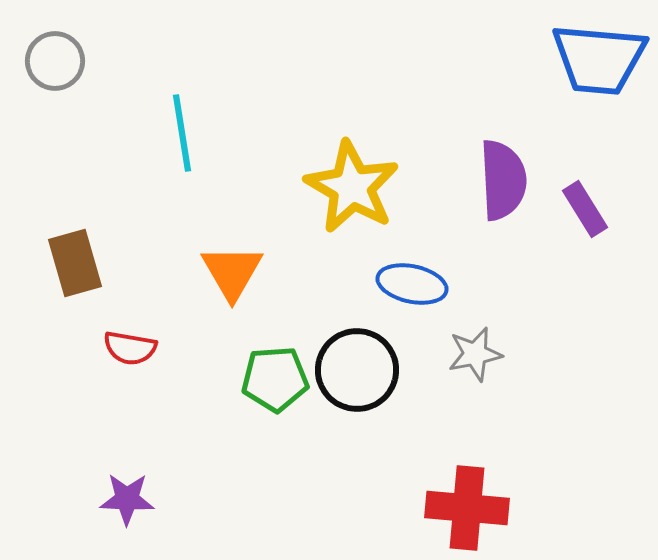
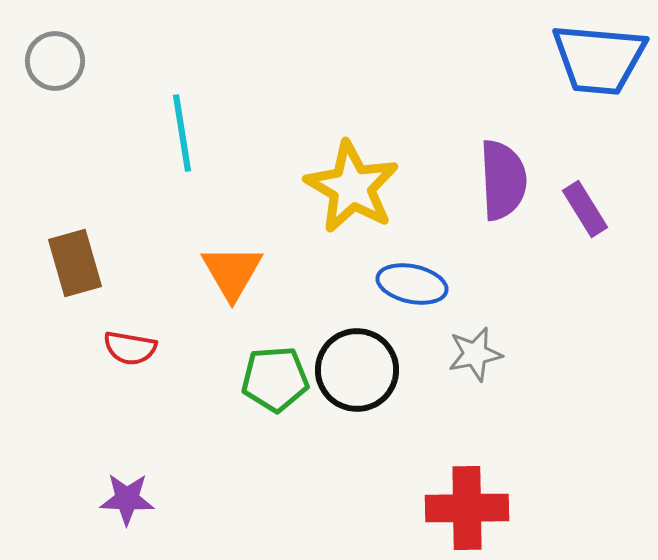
red cross: rotated 6 degrees counterclockwise
